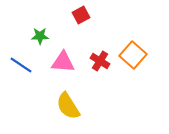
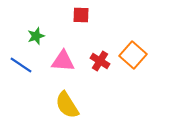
red square: rotated 30 degrees clockwise
green star: moved 4 px left; rotated 18 degrees counterclockwise
pink triangle: moved 1 px up
yellow semicircle: moved 1 px left, 1 px up
